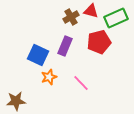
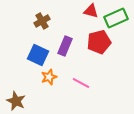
brown cross: moved 29 px left, 4 px down
pink line: rotated 18 degrees counterclockwise
brown star: rotated 30 degrees clockwise
